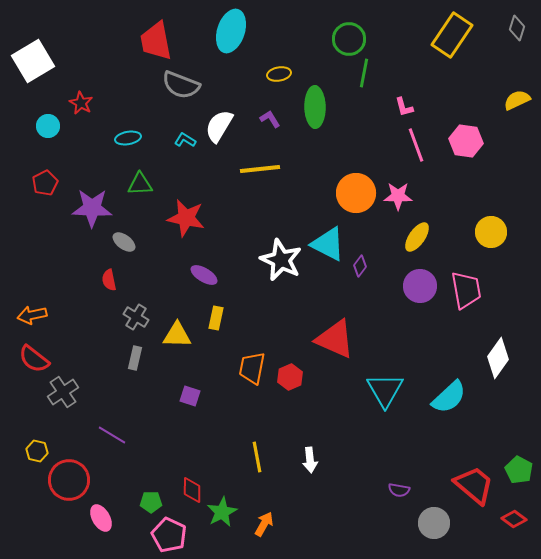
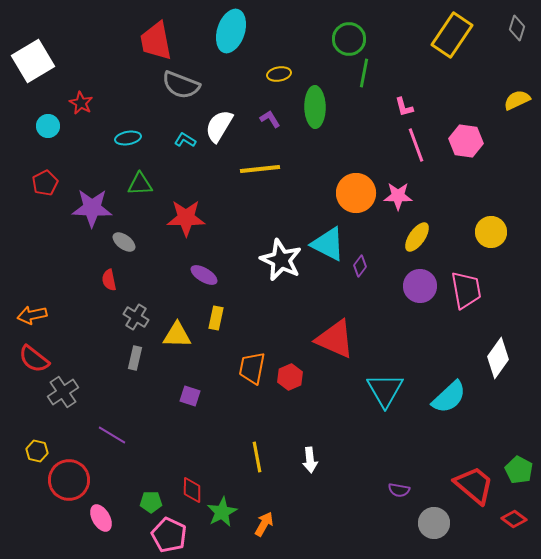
red star at (186, 218): rotated 12 degrees counterclockwise
